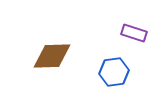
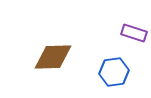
brown diamond: moved 1 px right, 1 px down
